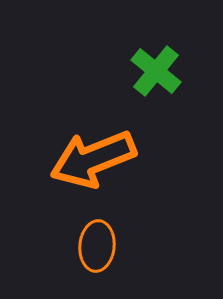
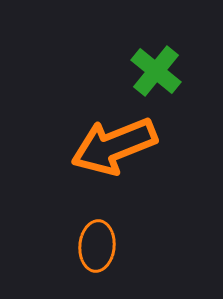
orange arrow: moved 21 px right, 13 px up
